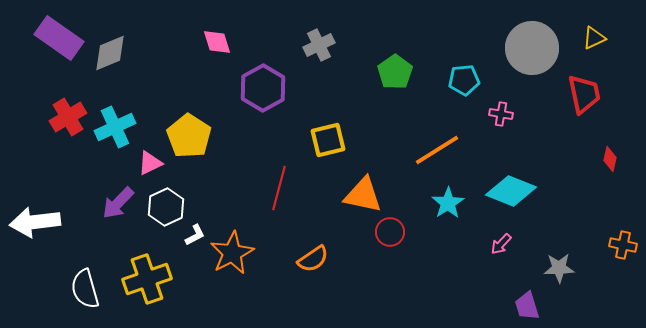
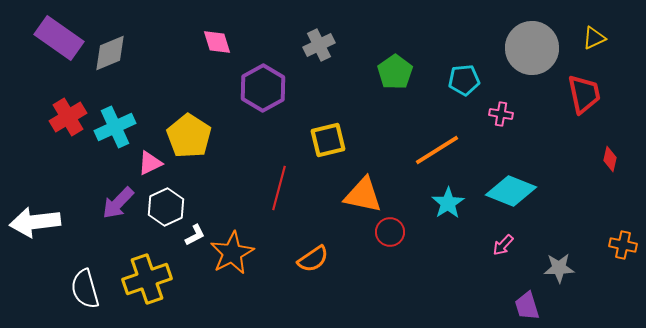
pink arrow: moved 2 px right, 1 px down
